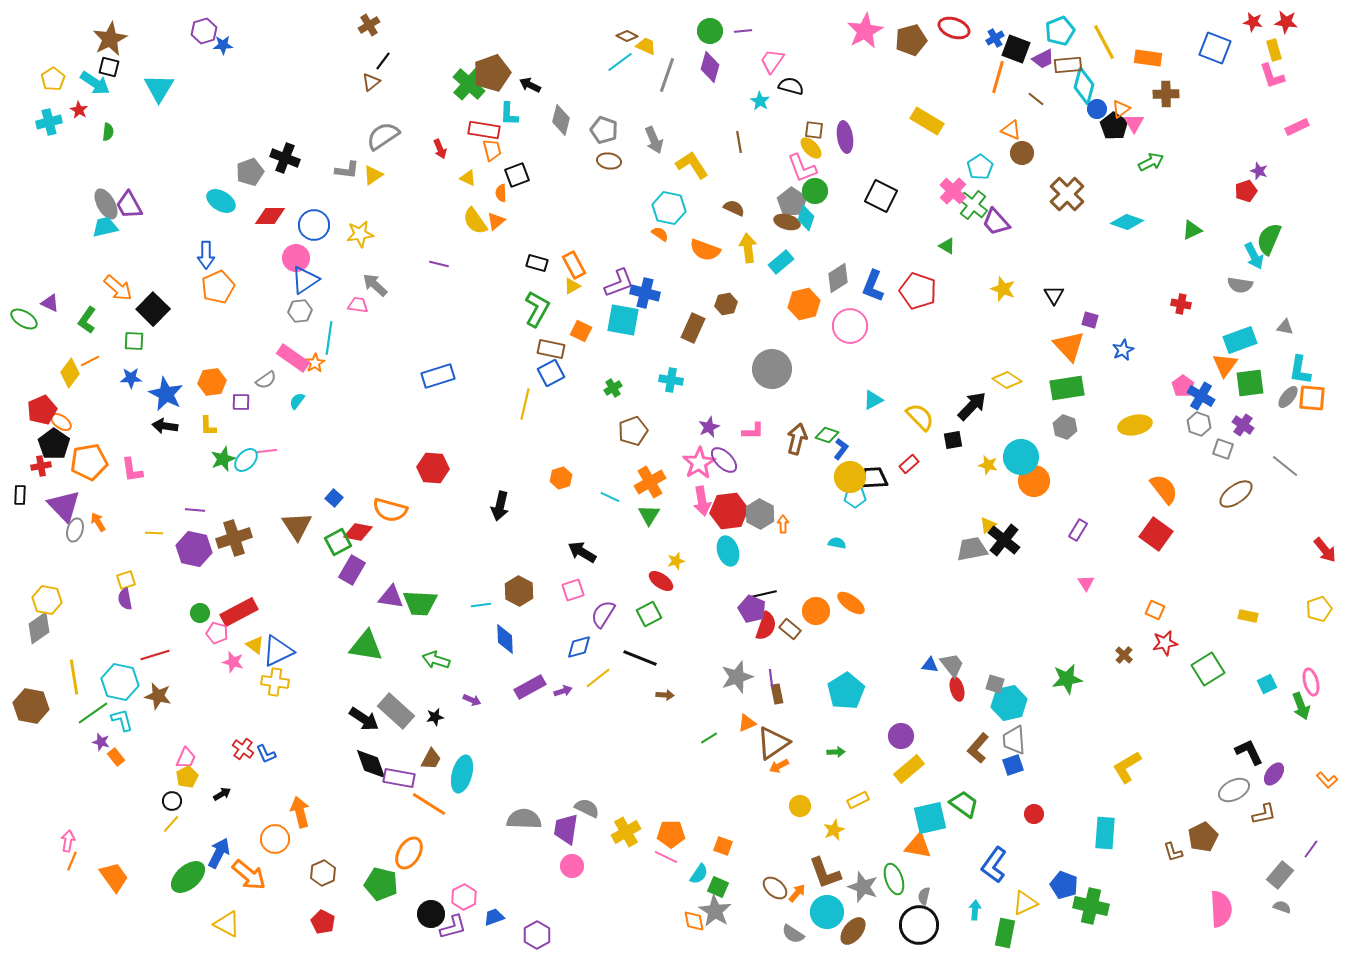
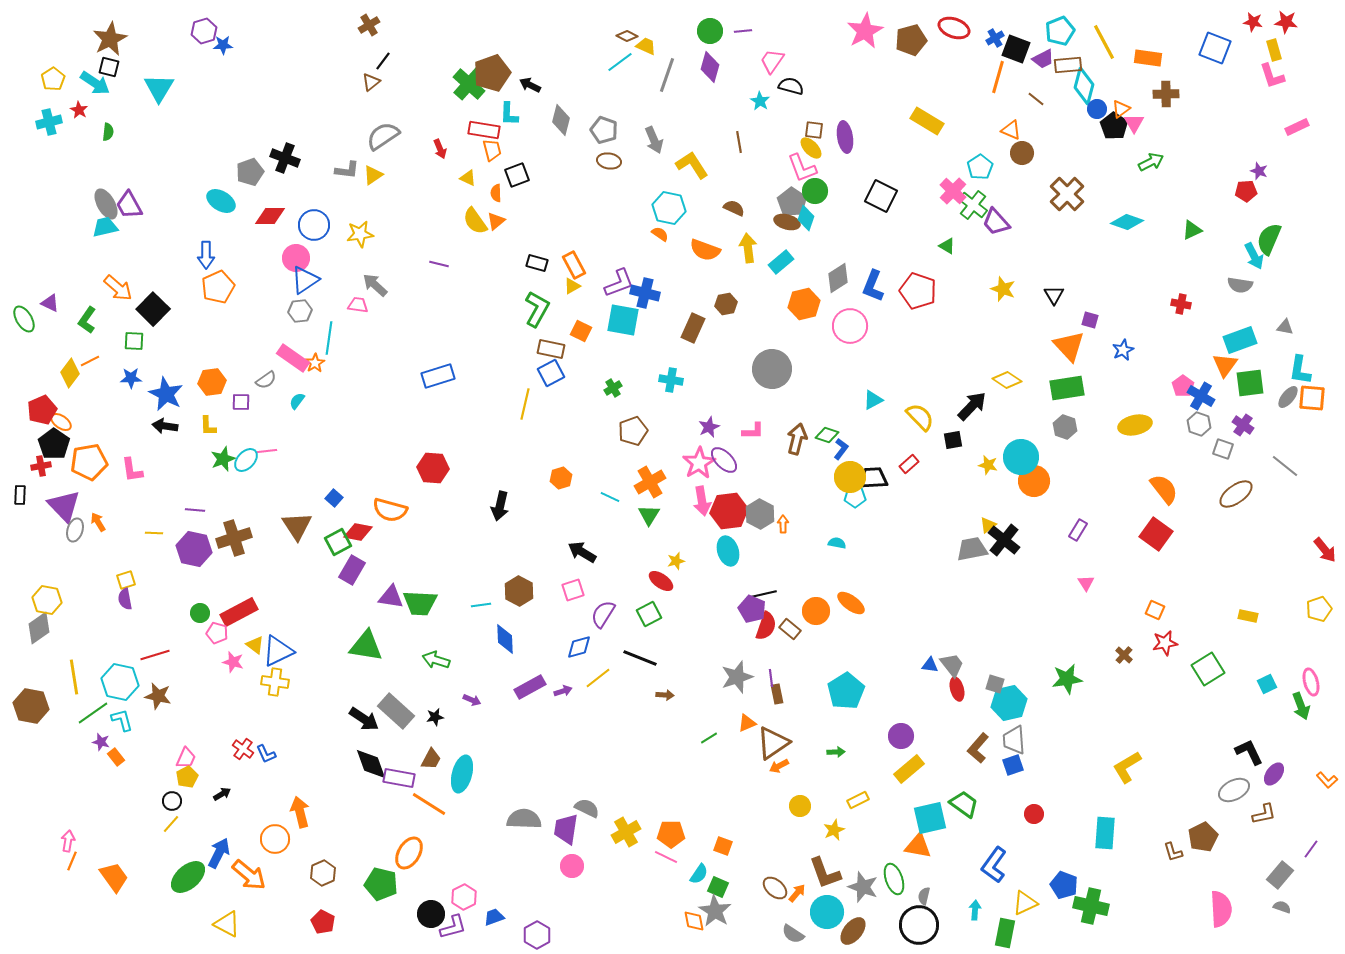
red pentagon at (1246, 191): rotated 15 degrees clockwise
orange semicircle at (501, 193): moved 5 px left
green ellipse at (24, 319): rotated 28 degrees clockwise
